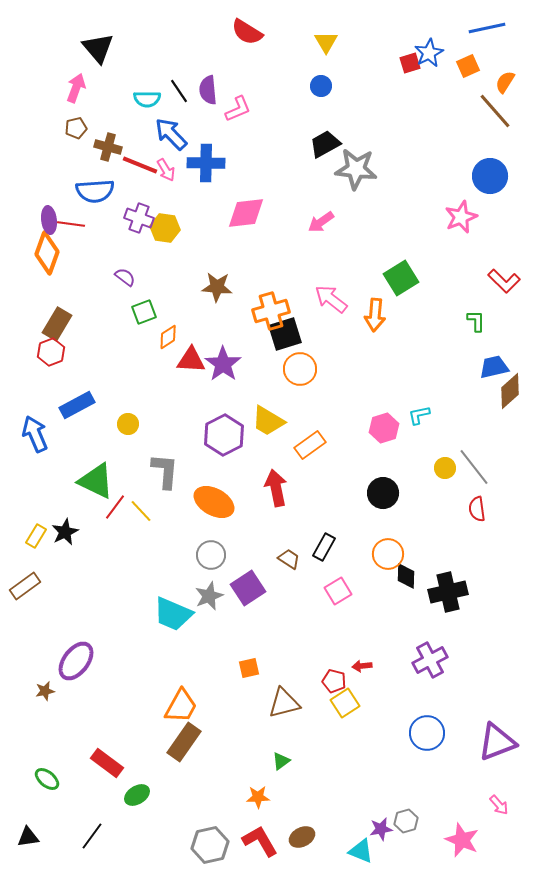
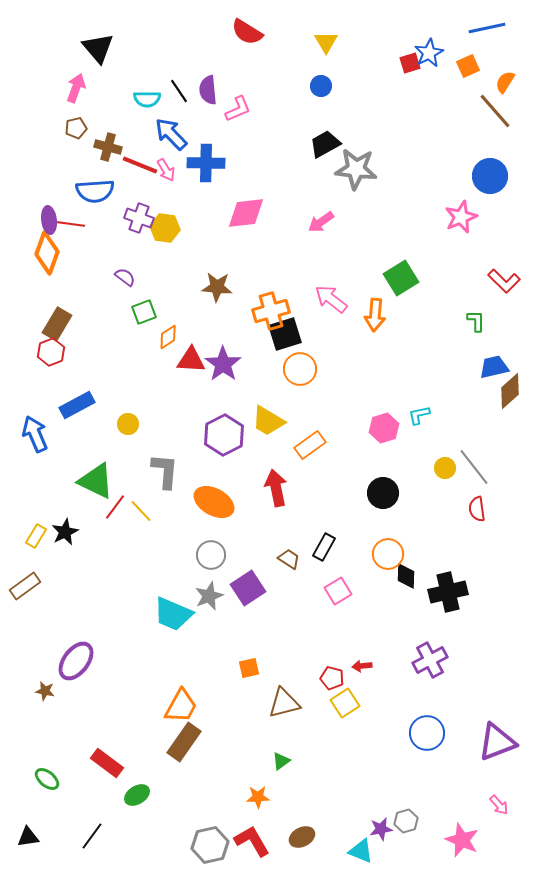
red pentagon at (334, 681): moved 2 px left, 3 px up
brown star at (45, 691): rotated 24 degrees clockwise
red L-shape at (260, 841): moved 8 px left
